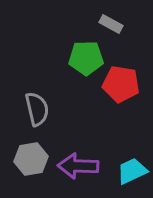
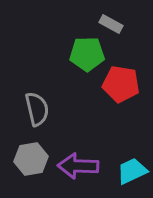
green pentagon: moved 1 px right, 4 px up
